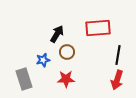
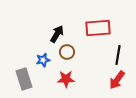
red arrow: rotated 18 degrees clockwise
